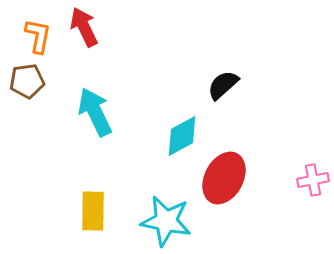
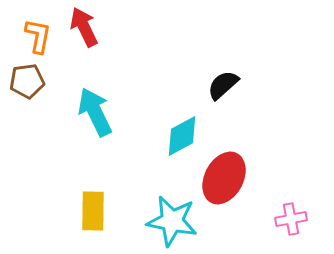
pink cross: moved 22 px left, 39 px down
cyan star: moved 6 px right
